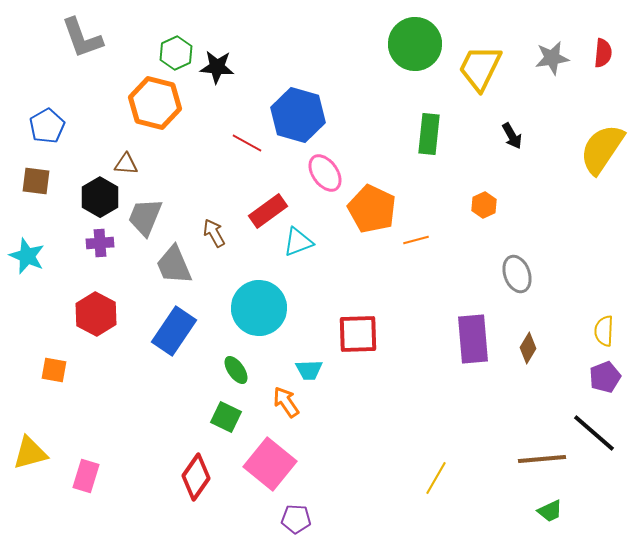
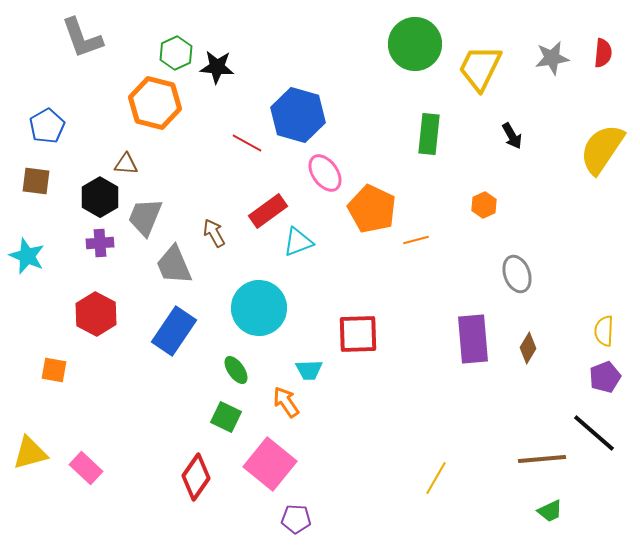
pink rectangle at (86, 476): moved 8 px up; rotated 64 degrees counterclockwise
